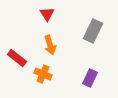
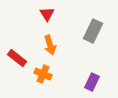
purple rectangle: moved 2 px right, 4 px down
